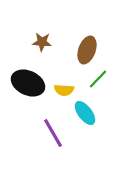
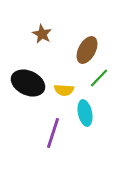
brown star: moved 8 px up; rotated 24 degrees clockwise
brown ellipse: rotated 8 degrees clockwise
green line: moved 1 px right, 1 px up
cyan ellipse: rotated 25 degrees clockwise
purple line: rotated 48 degrees clockwise
